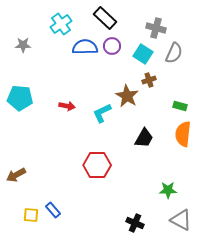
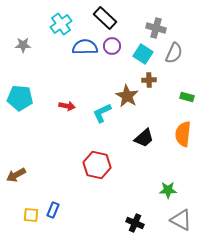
brown cross: rotated 16 degrees clockwise
green rectangle: moved 7 px right, 9 px up
black trapezoid: rotated 20 degrees clockwise
red hexagon: rotated 12 degrees clockwise
blue rectangle: rotated 63 degrees clockwise
